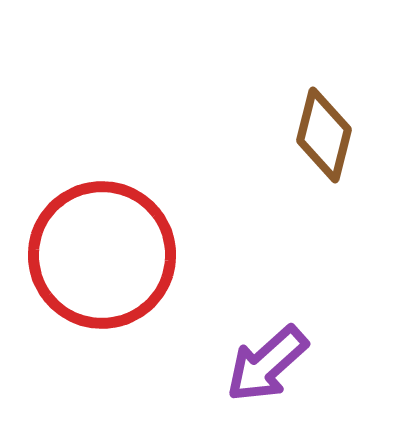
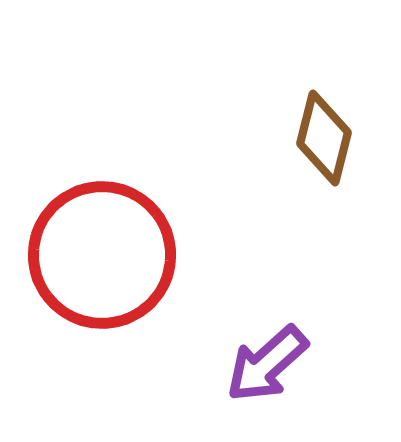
brown diamond: moved 3 px down
